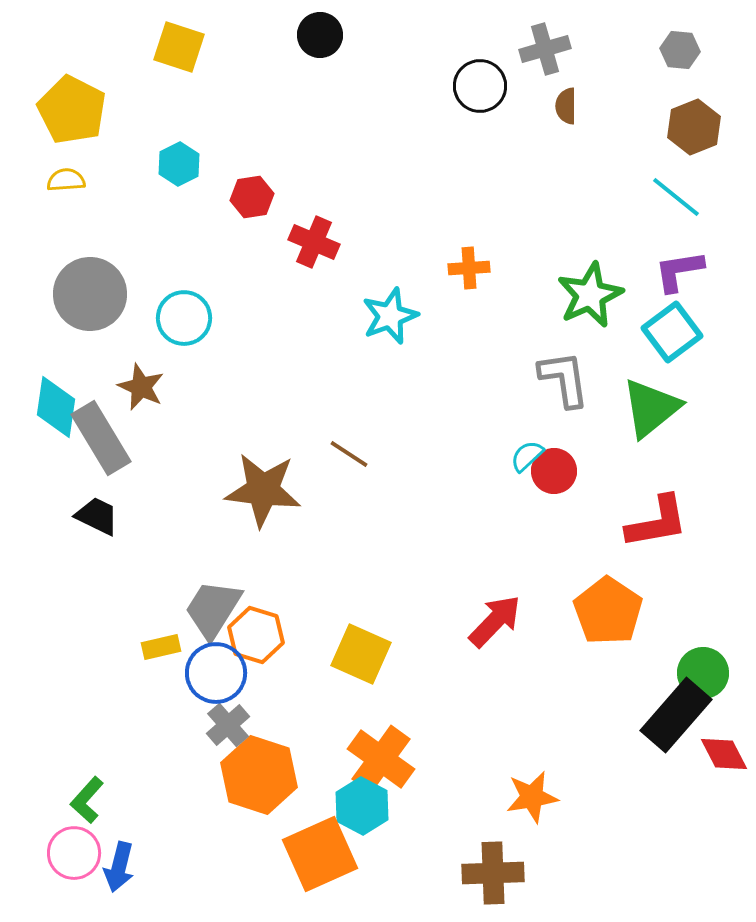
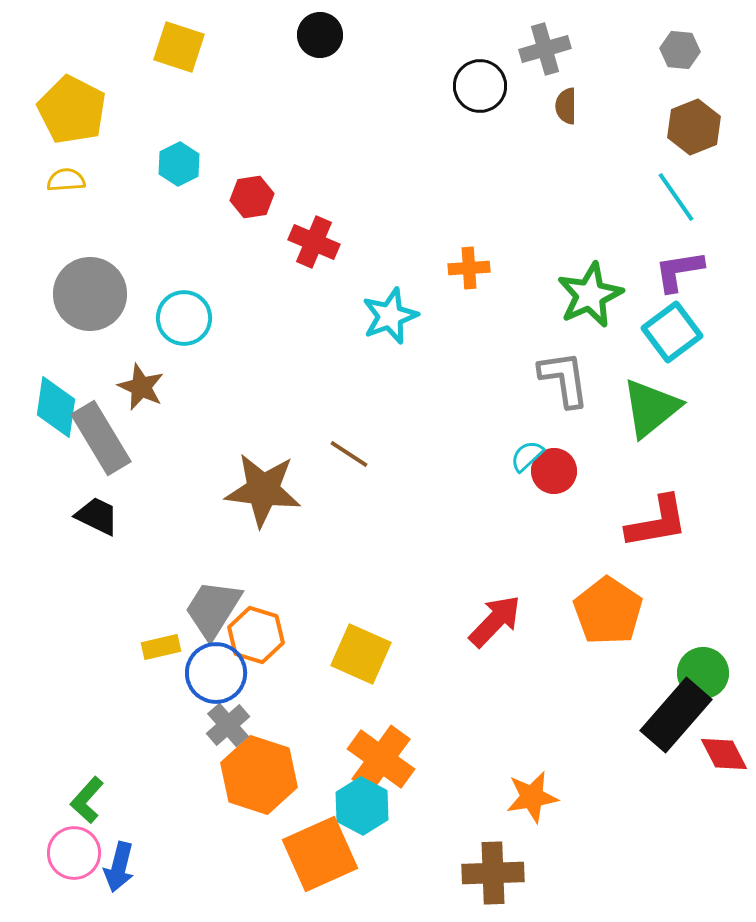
cyan line at (676, 197): rotated 16 degrees clockwise
